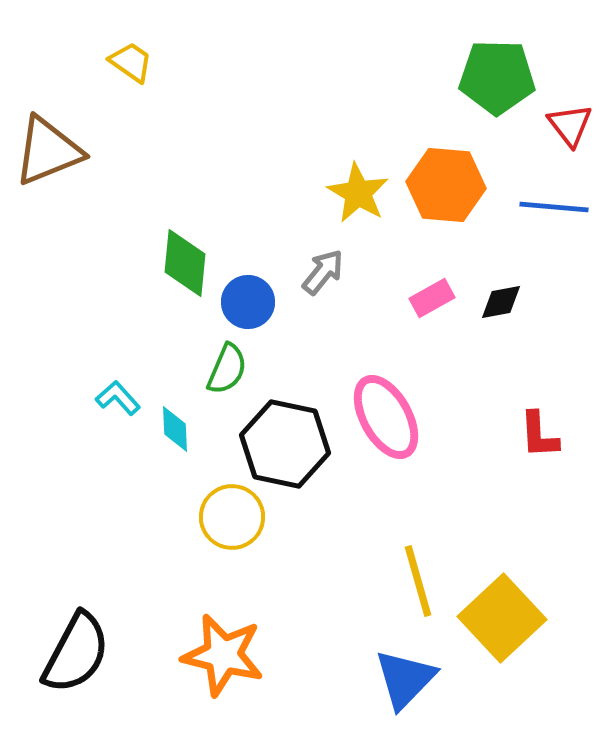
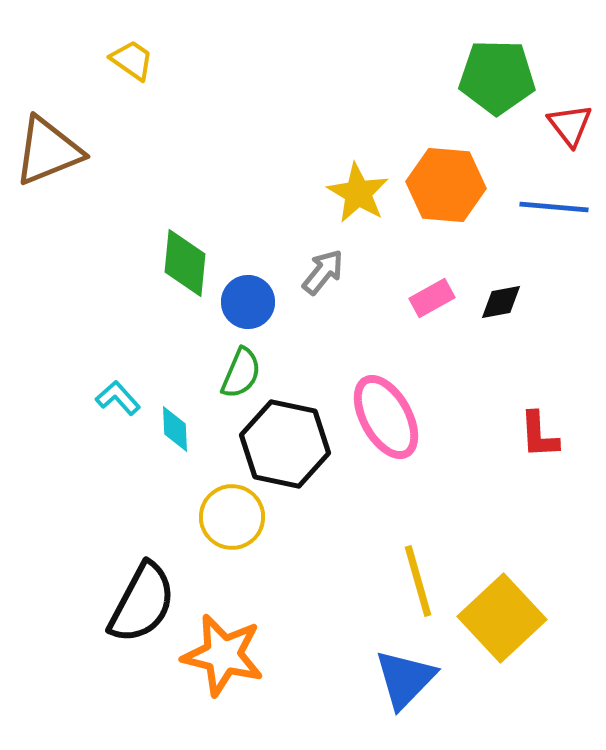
yellow trapezoid: moved 1 px right, 2 px up
green semicircle: moved 14 px right, 4 px down
black semicircle: moved 66 px right, 50 px up
